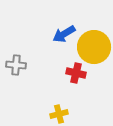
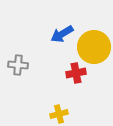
blue arrow: moved 2 px left
gray cross: moved 2 px right
red cross: rotated 24 degrees counterclockwise
